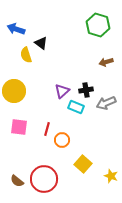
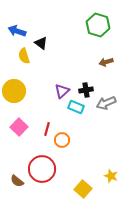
blue arrow: moved 1 px right, 2 px down
yellow semicircle: moved 2 px left, 1 px down
pink square: rotated 36 degrees clockwise
yellow square: moved 25 px down
red circle: moved 2 px left, 10 px up
